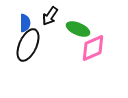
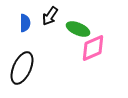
black ellipse: moved 6 px left, 23 px down
